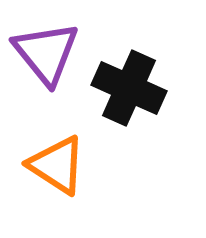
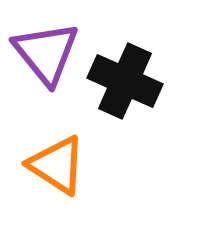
black cross: moved 4 px left, 7 px up
